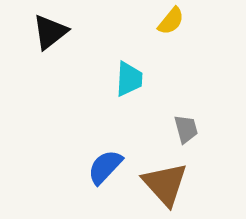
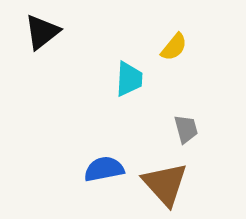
yellow semicircle: moved 3 px right, 26 px down
black triangle: moved 8 px left
blue semicircle: moved 1 px left, 2 px down; rotated 36 degrees clockwise
